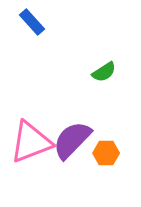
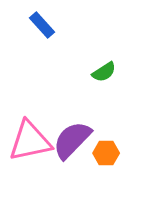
blue rectangle: moved 10 px right, 3 px down
pink triangle: moved 1 px left, 1 px up; rotated 9 degrees clockwise
